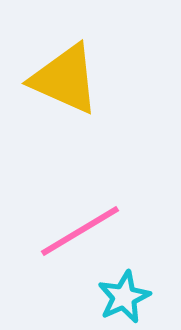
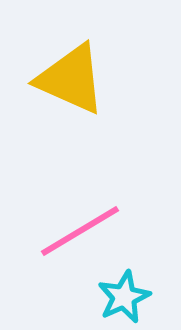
yellow triangle: moved 6 px right
